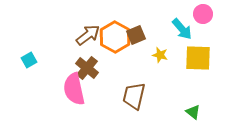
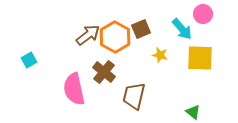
brown square: moved 5 px right, 6 px up
yellow square: moved 2 px right
brown cross: moved 17 px right, 4 px down
